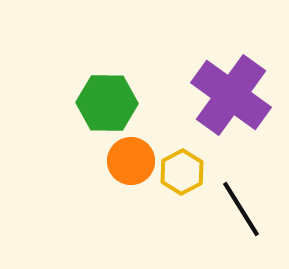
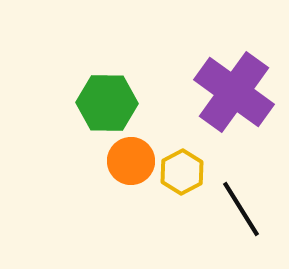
purple cross: moved 3 px right, 3 px up
